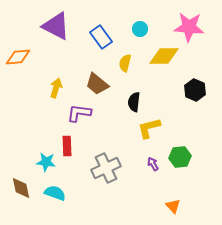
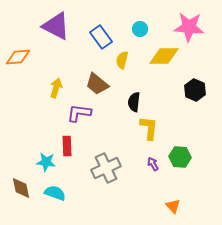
yellow semicircle: moved 3 px left, 3 px up
yellow L-shape: rotated 110 degrees clockwise
green hexagon: rotated 10 degrees clockwise
